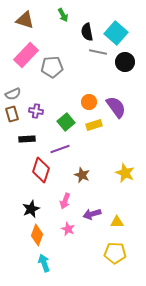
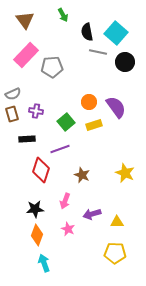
brown triangle: rotated 36 degrees clockwise
black star: moved 4 px right; rotated 18 degrees clockwise
